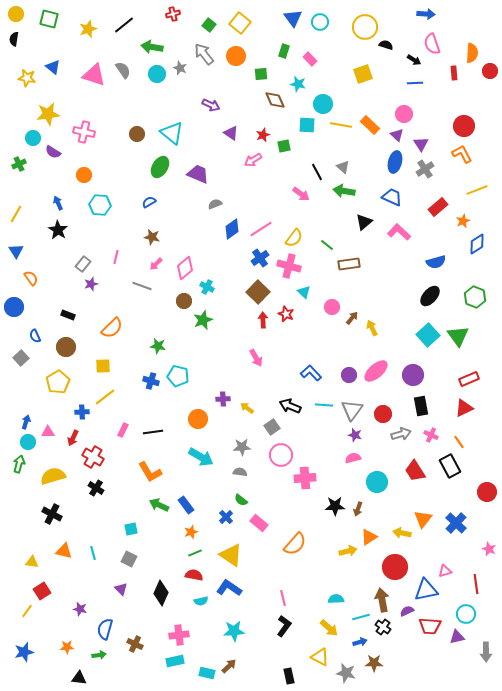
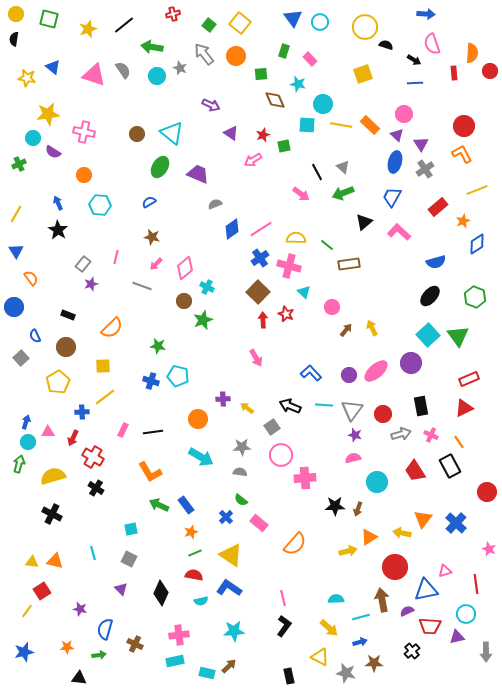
cyan circle at (157, 74): moved 2 px down
green arrow at (344, 191): moved 1 px left, 2 px down; rotated 30 degrees counterclockwise
blue trapezoid at (392, 197): rotated 85 degrees counterclockwise
yellow semicircle at (294, 238): moved 2 px right; rotated 126 degrees counterclockwise
brown arrow at (352, 318): moved 6 px left, 12 px down
purple circle at (413, 375): moved 2 px left, 12 px up
orange triangle at (64, 551): moved 9 px left, 10 px down
black cross at (383, 627): moved 29 px right, 24 px down; rotated 14 degrees clockwise
